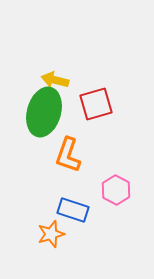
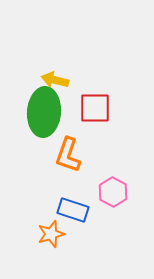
red square: moved 1 px left, 4 px down; rotated 16 degrees clockwise
green ellipse: rotated 12 degrees counterclockwise
pink hexagon: moved 3 px left, 2 px down
